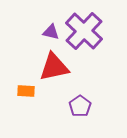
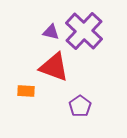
red triangle: rotated 32 degrees clockwise
